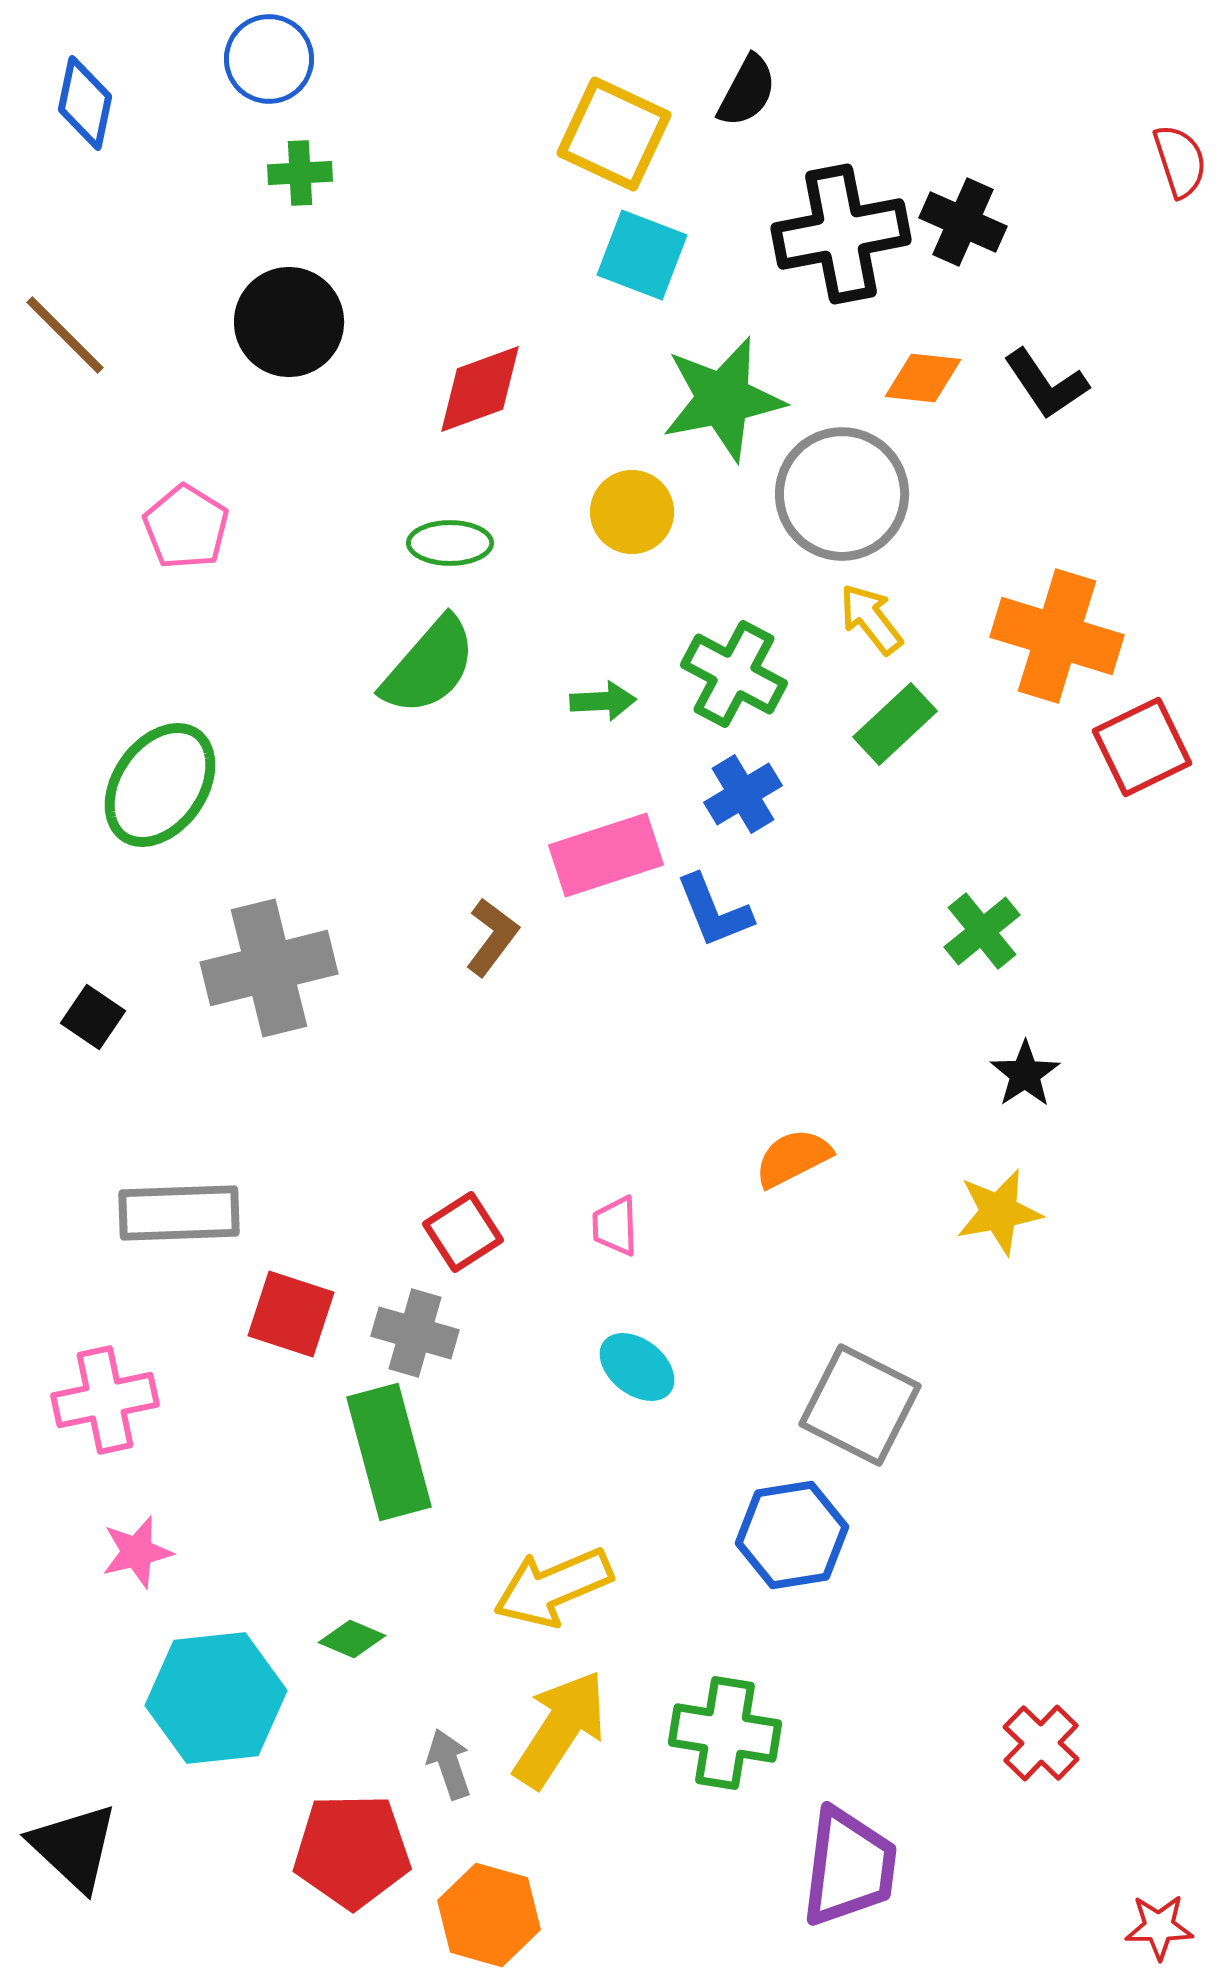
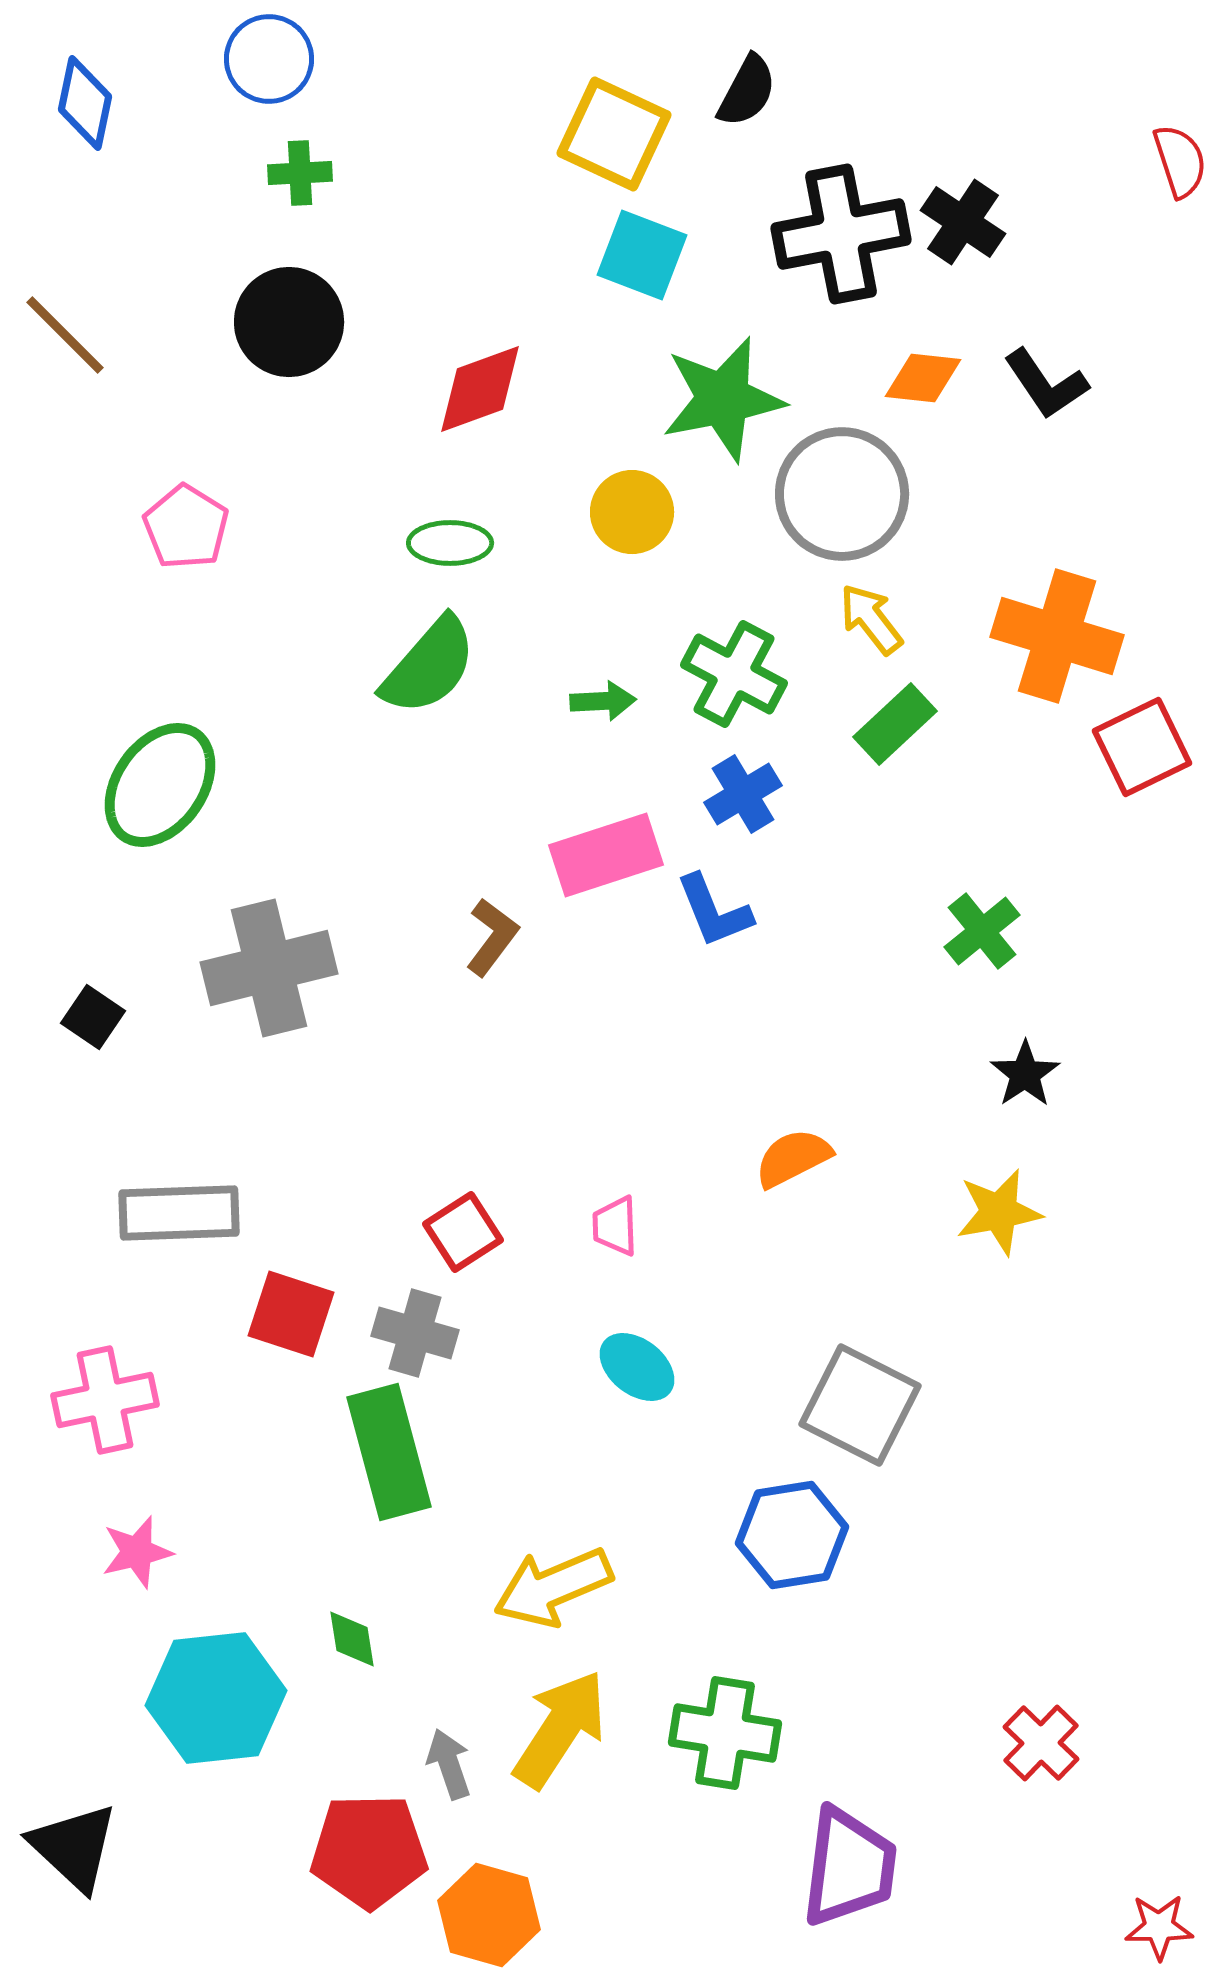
black cross at (963, 222): rotated 10 degrees clockwise
green diamond at (352, 1639): rotated 58 degrees clockwise
red pentagon at (352, 1851): moved 17 px right
